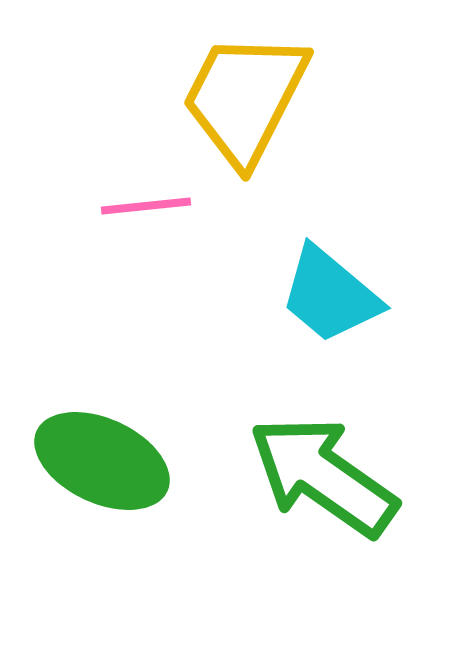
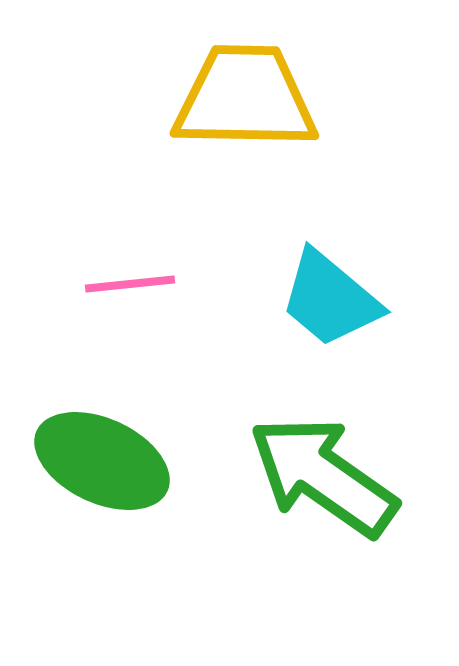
yellow trapezoid: rotated 64 degrees clockwise
pink line: moved 16 px left, 78 px down
cyan trapezoid: moved 4 px down
